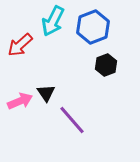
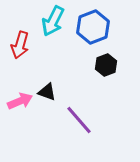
red arrow: rotated 32 degrees counterclockwise
black triangle: moved 1 px right, 1 px up; rotated 36 degrees counterclockwise
purple line: moved 7 px right
